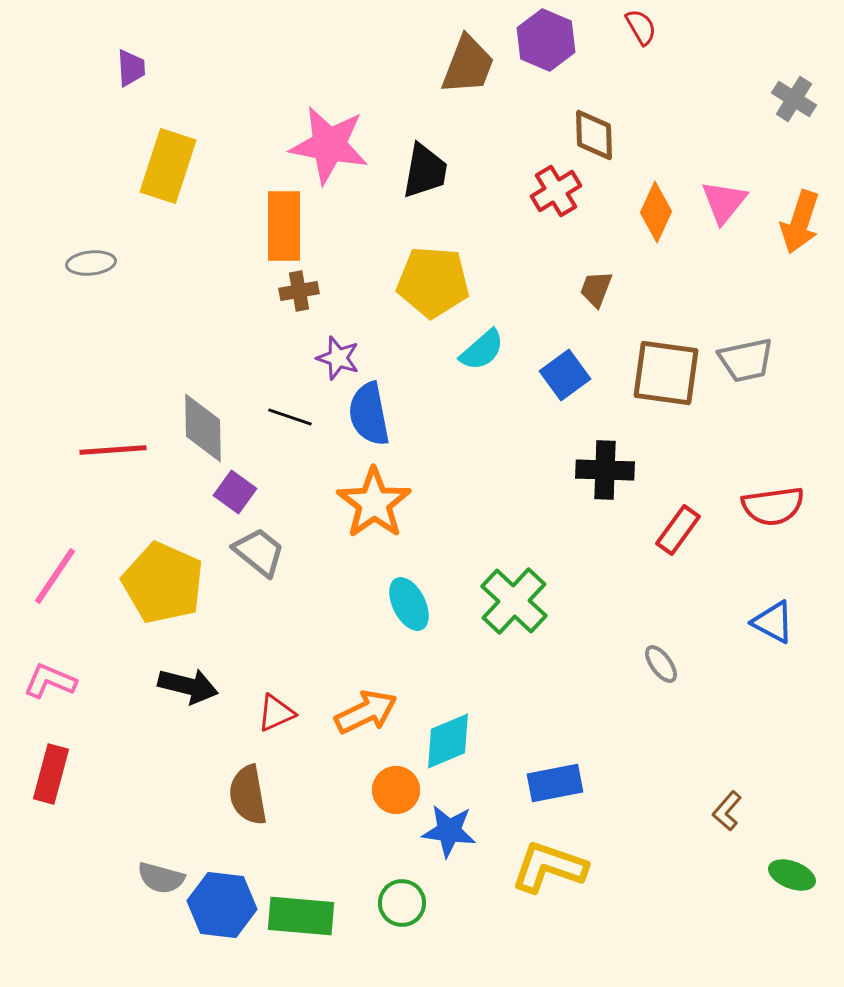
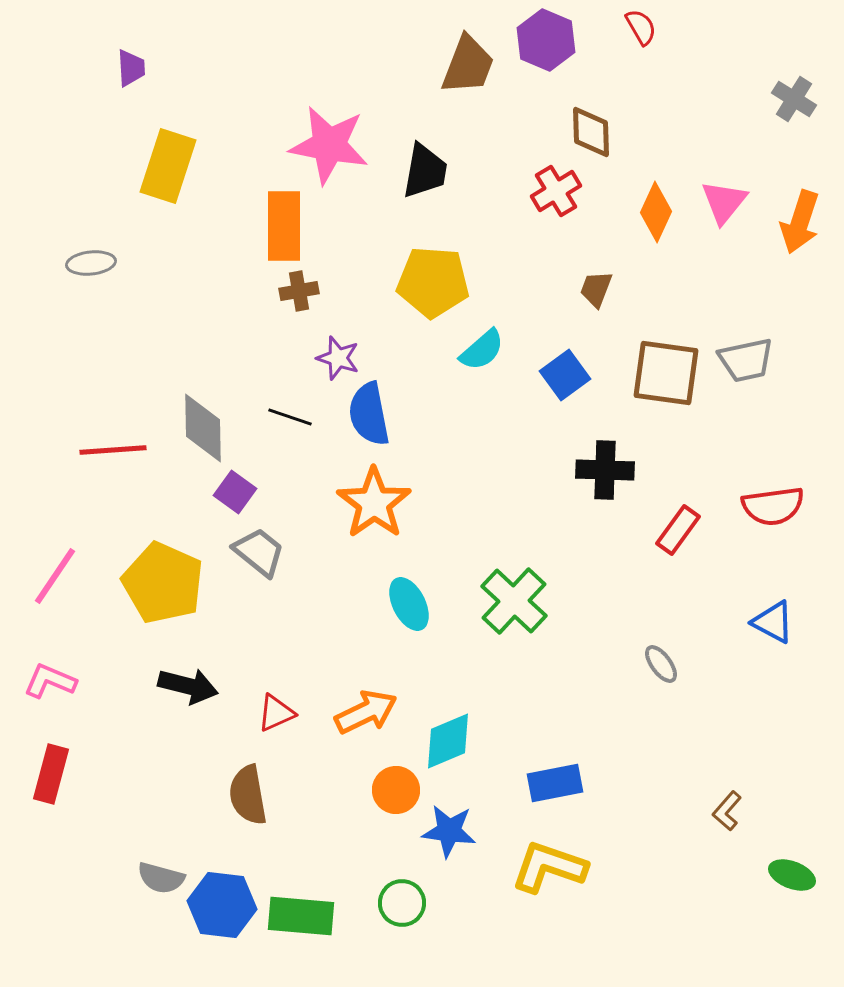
brown diamond at (594, 135): moved 3 px left, 3 px up
